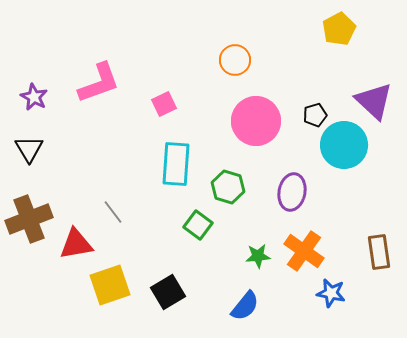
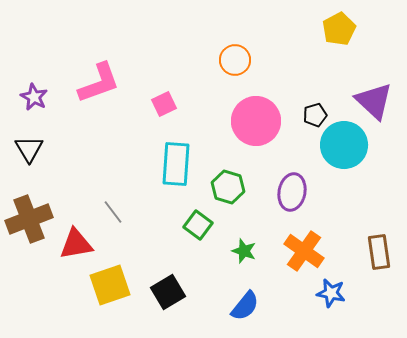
green star: moved 14 px left, 5 px up; rotated 25 degrees clockwise
